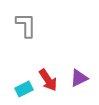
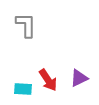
cyan rectangle: moved 1 px left; rotated 30 degrees clockwise
